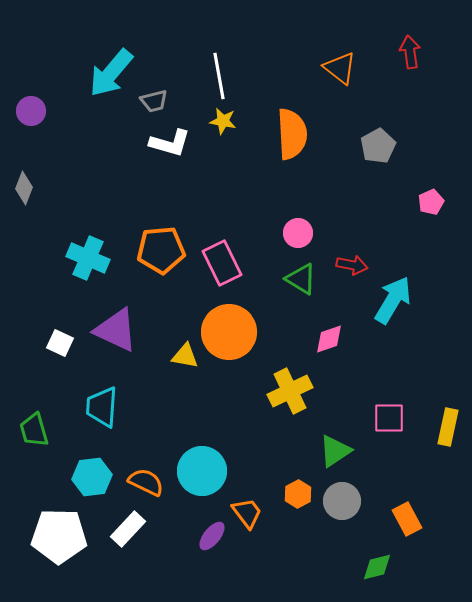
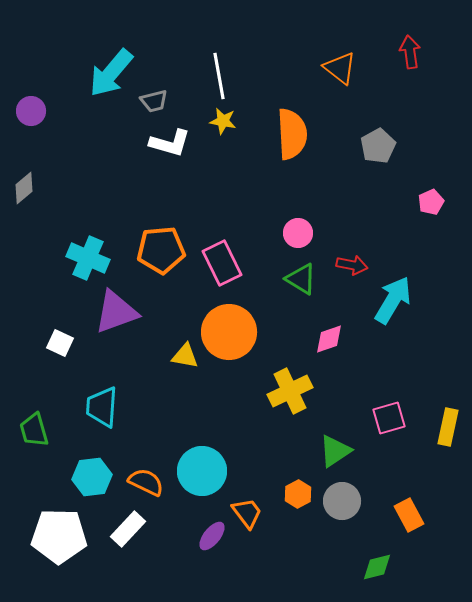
gray diamond at (24, 188): rotated 28 degrees clockwise
purple triangle at (116, 330): moved 18 px up; rotated 45 degrees counterclockwise
pink square at (389, 418): rotated 16 degrees counterclockwise
orange rectangle at (407, 519): moved 2 px right, 4 px up
